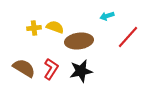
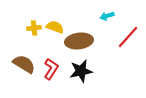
brown semicircle: moved 4 px up
